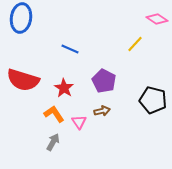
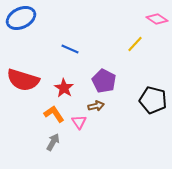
blue ellipse: rotated 56 degrees clockwise
brown arrow: moved 6 px left, 5 px up
